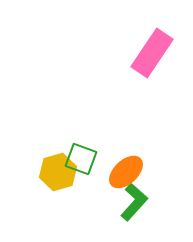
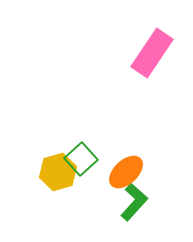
green square: rotated 28 degrees clockwise
